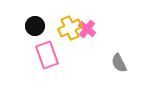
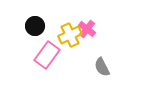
yellow cross: moved 7 px down
pink rectangle: rotated 56 degrees clockwise
gray semicircle: moved 17 px left, 4 px down
